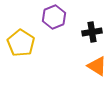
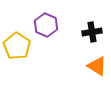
purple hexagon: moved 8 px left, 8 px down; rotated 15 degrees counterclockwise
yellow pentagon: moved 4 px left, 3 px down
